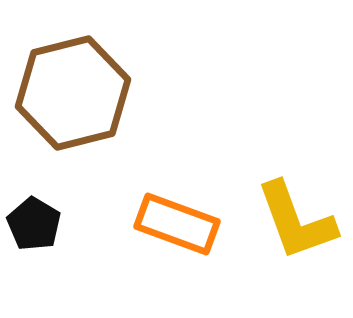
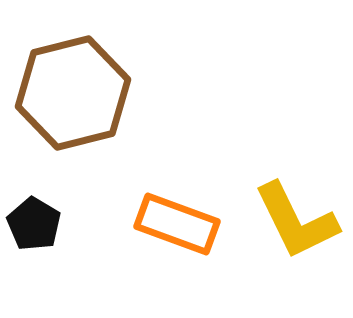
yellow L-shape: rotated 6 degrees counterclockwise
